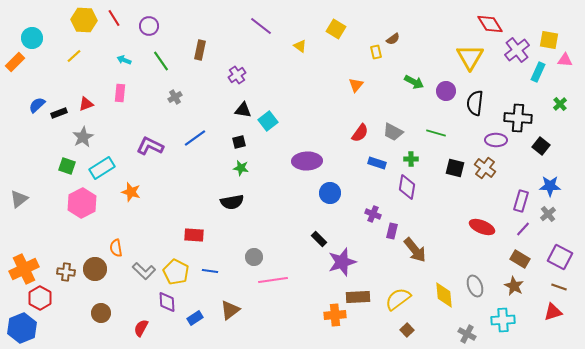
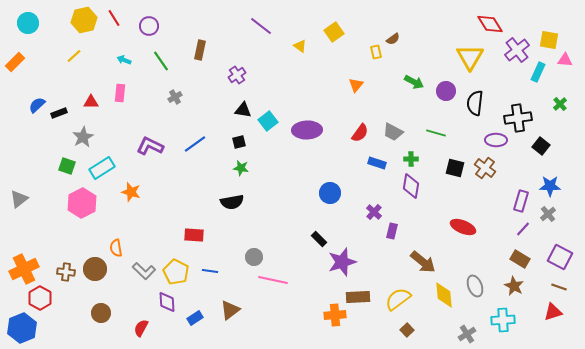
yellow hexagon at (84, 20): rotated 15 degrees counterclockwise
yellow square at (336, 29): moved 2 px left, 3 px down; rotated 24 degrees clockwise
cyan circle at (32, 38): moved 4 px left, 15 px up
red triangle at (86, 104): moved 5 px right, 2 px up; rotated 21 degrees clockwise
black cross at (518, 118): rotated 12 degrees counterclockwise
blue line at (195, 138): moved 6 px down
purple ellipse at (307, 161): moved 31 px up
purple diamond at (407, 187): moved 4 px right, 1 px up
purple cross at (373, 214): moved 1 px right, 2 px up; rotated 21 degrees clockwise
red ellipse at (482, 227): moved 19 px left
brown arrow at (415, 250): moved 8 px right, 12 px down; rotated 12 degrees counterclockwise
pink line at (273, 280): rotated 20 degrees clockwise
gray cross at (467, 334): rotated 30 degrees clockwise
